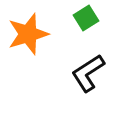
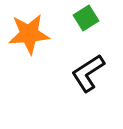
orange star: moved 1 px right; rotated 12 degrees clockwise
